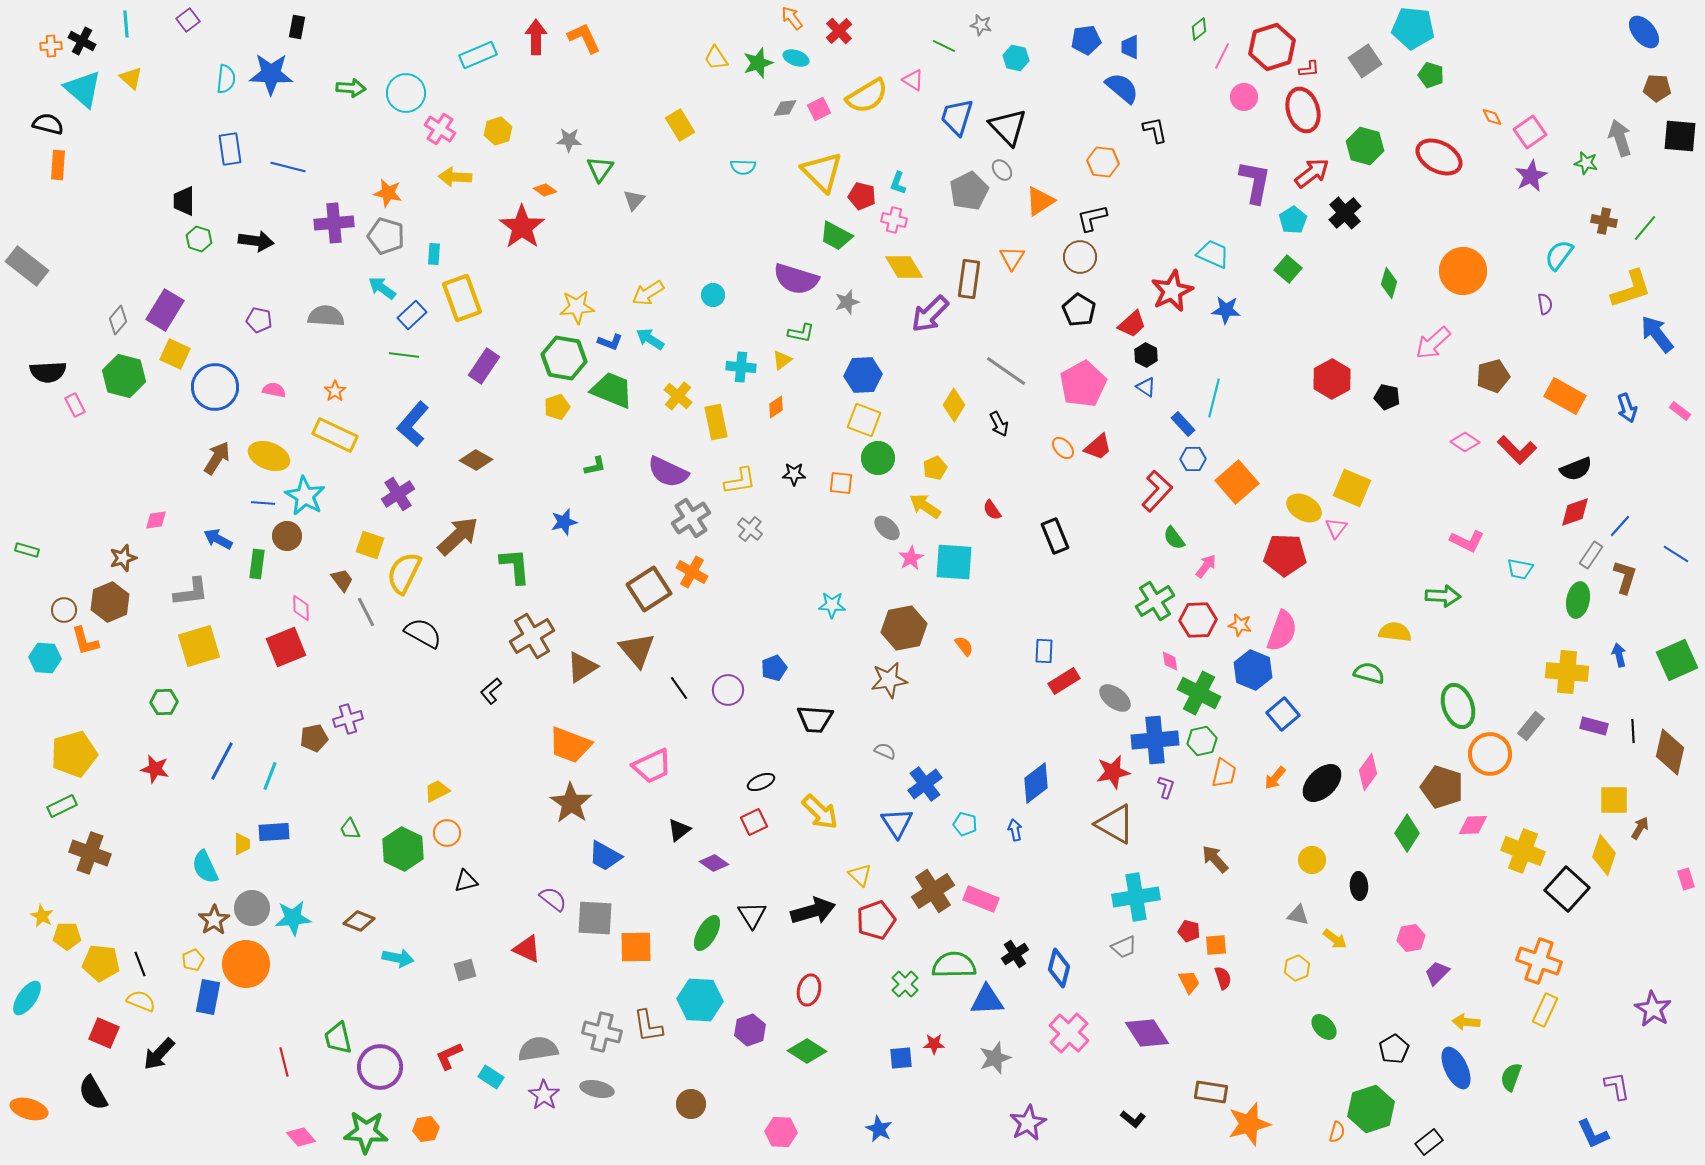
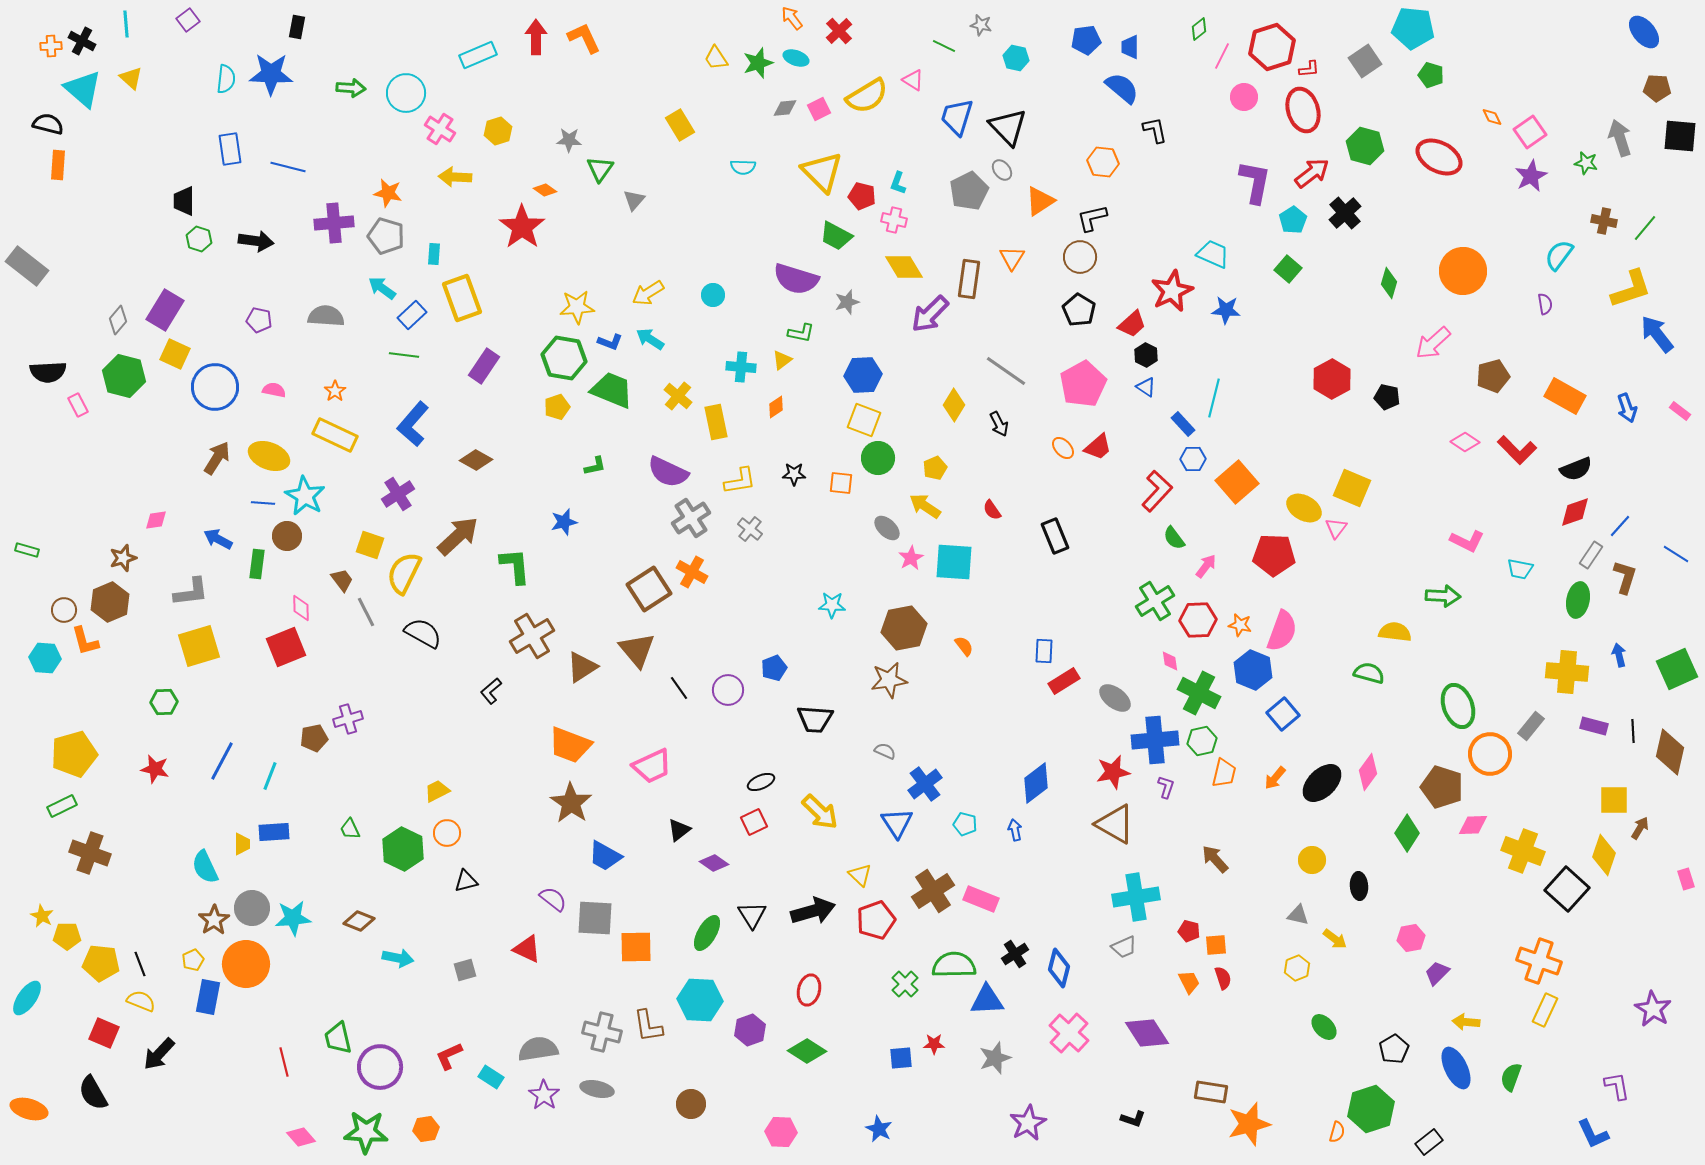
pink rectangle at (75, 405): moved 3 px right
red pentagon at (1285, 555): moved 11 px left
green square at (1677, 660): moved 9 px down
black L-shape at (1133, 1119): rotated 20 degrees counterclockwise
